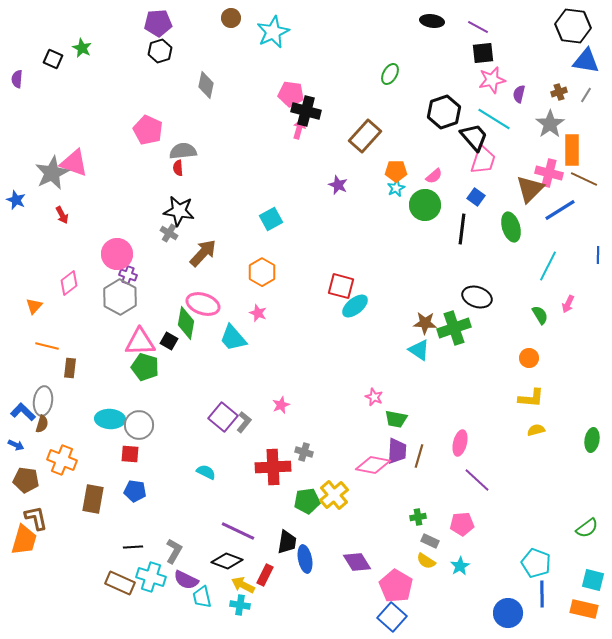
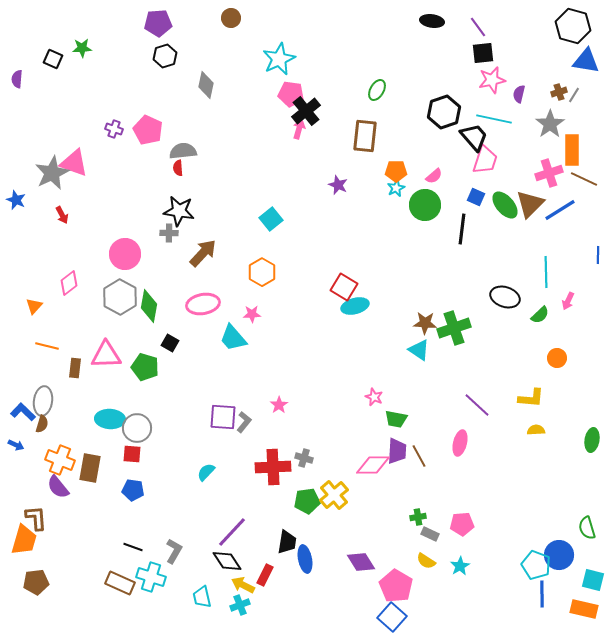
black hexagon at (573, 26): rotated 8 degrees clockwise
purple line at (478, 27): rotated 25 degrees clockwise
cyan star at (273, 32): moved 6 px right, 27 px down
green star at (82, 48): rotated 30 degrees counterclockwise
black hexagon at (160, 51): moved 5 px right, 5 px down
green ellipse at (390, 74): moved 13 px left, 16 px down
gray line at (586, 95): moved 12 px left
black cross at (306, 111): rotated 36 degrees clockwise
cyan line at (494, 119): rotated 20 degrees counterclockwise
brown rectangle at (365, 136): rotated 36 degrees counterclockwise
pink trapezoid at (483, 160): moved 2 px right
pink cross at (549, 173): rotated 32 degrees counterclockwise
brown triangle at (530, 189): moved 15 px down
blue square at (476, 197): rotated 12 degrees counterclockwise
cyan square at (271, 219): rotated 10 degrees counterclockwise
green ellipse at (511, 227): moved 6 px left, 22 px up; rotated 24 degrees counterclockwise
gray cross at (169, 233): rotated 30 degrees counterclockwise
pink circle at (117, 254): moved 8 px right
cyan line at (548, 266): moved 2 px left, 6 px down; rotated 28 degrees counterclockwise
purple cross at (128, 275): moved 14 px left, 146 px up
red square at (341, 286): moved 3 px right, 1 px down; rotated 16 degrees clockwise
black ellipse at (477, 297): moved 28 px right
pink ellipse at (203, 304): rotated 28 degrees counterclockwise
pink arrow at (568, 304): moved 3 px up
cyan ellipse at (355, 306): rotated 24 degrees clockwise
pink star at (258, 313): moved 6 px left, 1 px down; rotated 24 degrees counterclockwise
green semicircle at (540, 315): rotated 78 degrees clockwise
green diamond at (186, 323): moved 37 px left, 17 px up
black square at (169, 341): moved 1 px right, 2 px down
pink triangle at (140, 342): moved 34 px left, 13 px down
orange circle at (529, 358): moved 28 px right
brown rectangle at (70, 368): moved 5 px right
pink star at (281, 405): moved 2 px left; rotated 12 degrees counterclockwise
purple square at (223, 417): rotated 36 degrees counterclockwise
gray circle at (139, 425): moved 2 px left, 3 px down
yellow semicircle at (536, 430): rotated 12 degrees clockwise
gray cross at (304, 452): moved 6 px down
red square at (130, 454): moved 2 px right
brown line at (419, 456): rotated 45 degrees counterclockwise
orange cross at (62, 460): moved 2 px left
pink diamond at (373, 465): rotated 12 degrees counterclockwise
cyan semicircle at (206, 472): rotated 72 degrees counterclockwise
brown pentagon at (26, 480): moved 10 px right, 102 px down; rotated 15 degrees counterclockwise
purple line at (477, 480): moved 75 px up
blue pentagon at (135, 491): moved 2 px left, 1 px up
brown rectangle at (93, 499): moved 3 px left, 31 px up
brown L-shape at (36, 518): rotated 8 degrees clockwise
green semicircle at (587, 528): rotated 110 degrees clockwise
purple line at (238, 531): moved 6 px left, 1 px down; rotated 72 degrees counterclockwise
gray rectangle at (430, 541): moved 7 px up
black line at (133, 547): rotated 24 degrees clockwise
black diamond at (227, 561): rotated 36 degrees clockwise
purple diamond at (357, 562): moved 4 px right
cyan pentagon at (536, 563): moved 2 px down
purple semicircle at (186, 580): moved 128 px left, 93 px up; rotated 25 degrees clockwise
cyan cross at (240, 605): rotated 30 degrees counterclockwise
blue circle at (508, 613): moved 51 px right, 58 px up
